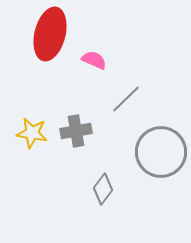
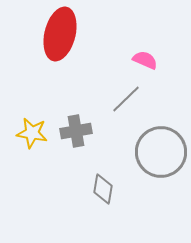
red ellipse: moved 10 px right
pink semicircle: moved 51 px right
gray diamond: rotated 28 degrees counterclockwise
